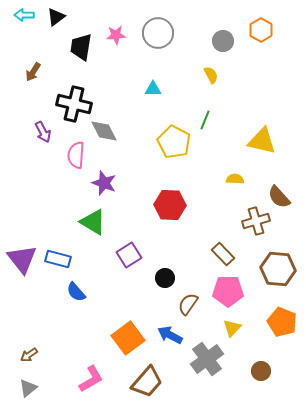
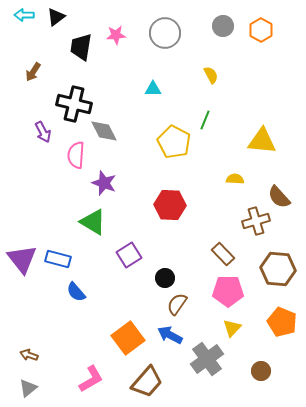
gray circle at (158, 33): moved 7 px right
gray circle at (223, 41): moved 15 px up
yellow triangle at (262, 141): rotated 8 degrees counterclockwise
brown semicircle at (188, 304): moved 11 px left
brown arrow at (29, 355): rotated 54 degrees clockwise
